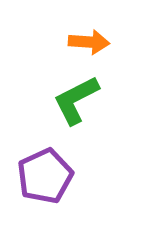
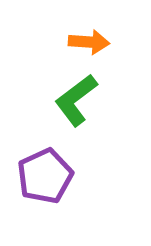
green L-shape: rotated 10 degrees counterclockwise
